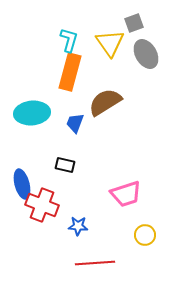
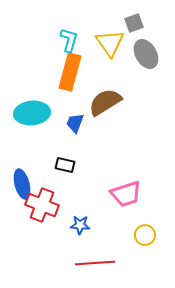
blue star: moved 2 px right, 1 px up
